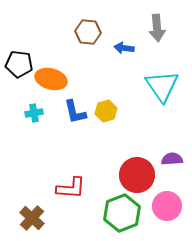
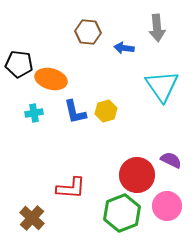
purple semicircle: moved 1 px left, 1 px down; rotated 30 degrees clockwise
